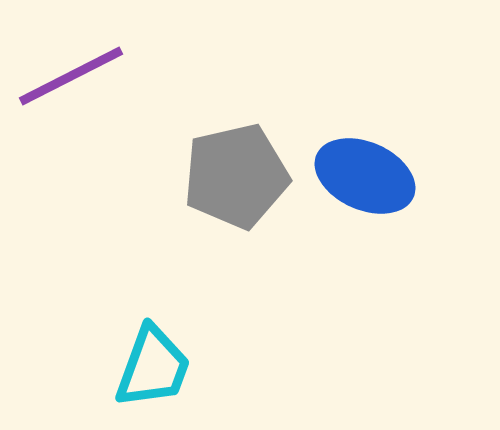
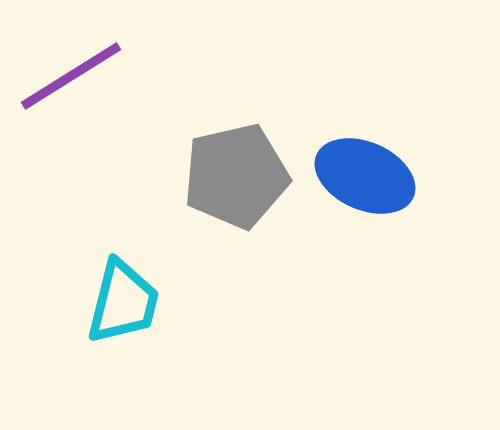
purple line: rotated 5 degrees counterclockwise
cyan trapezoid: moved 30 px left, 65 px up; rotated 6 degrees counterclockwise
